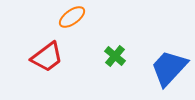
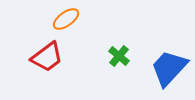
orange ellipse: moved 6 px left, 2 px down
green cross: moved 4 px right
